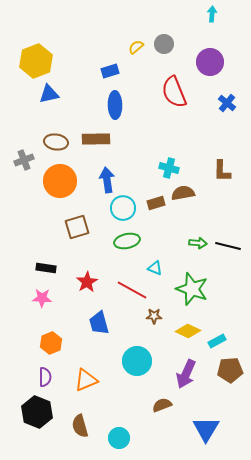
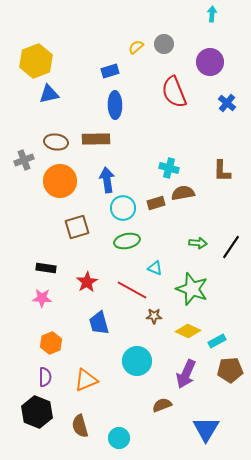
black line at (228, 246): moved 3 px right, 1 px down; rotated 70 degrees counterclockwise
